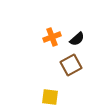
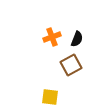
black semicircle: rotated 28 degrees counterclockwise
